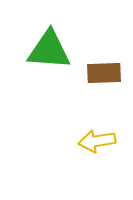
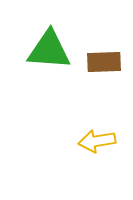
brown rectangle: moved 11 px up
